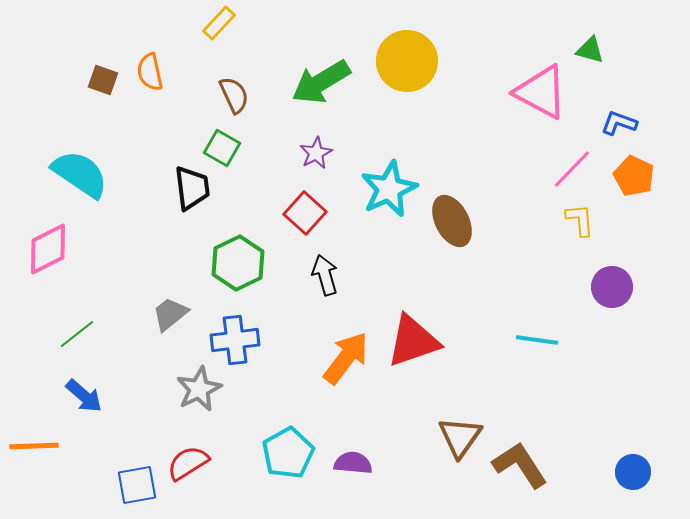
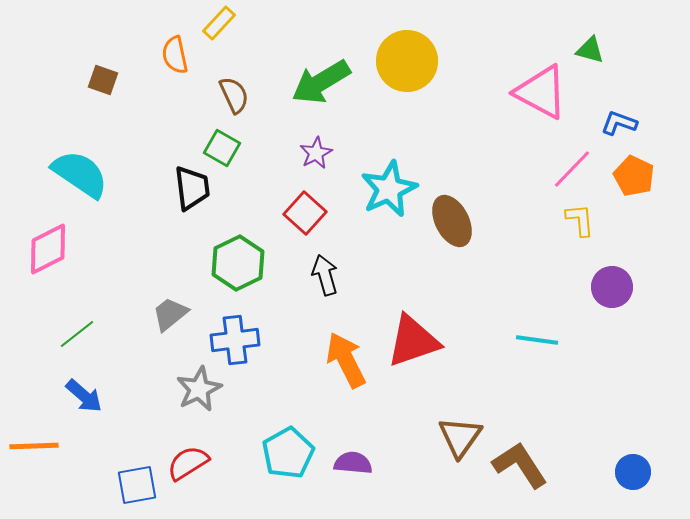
orange semicircle: moved 25 px right, 17 px up
orange arrow: moved 2 px down; rotated 64 degrees counterclockwise
